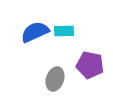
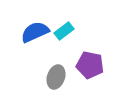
cyan rectangle: rotated 36 degrees counterclockwise
gray ellipse: moved 1 px right, 2 px up
